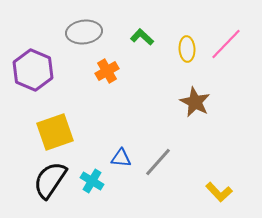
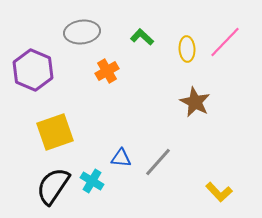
gray ellipse: moved 2 px left
pink line: moved 1 px left, 2 px up
black semicircle: moved 3 px right, 6 px down
